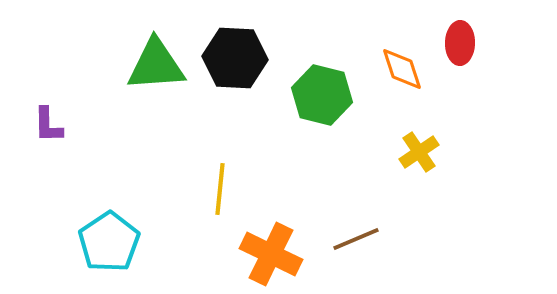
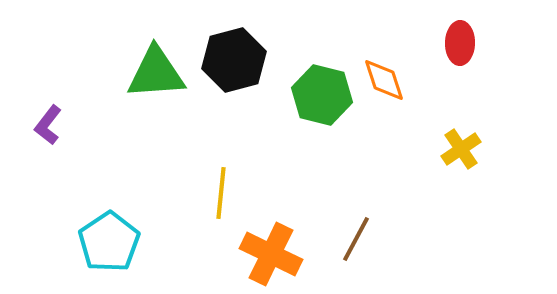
black hexagon: moved 1 px left, 2 px down; rotated 18 degrees counterclockwise
green triangle: moved 8 px down
orange diamond: moved 18 px left, 11 px down
purple L-shape: rotated 39 degrees clockwise
yellow cross: moved 42 px right, 3 px up
yellow line: moved 1 px right, 4 px down
brown line: rotated 39 degrees counterclockwise
